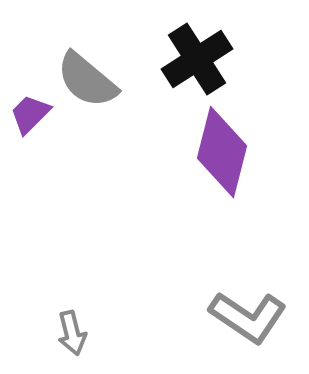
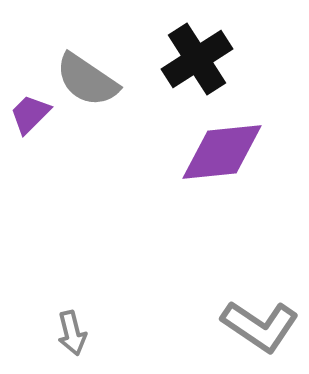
gray semicircle: rotated 6 degrees counterclockwise
purple diamond: rotated 70 degrees clockwise
gray L-shape: moved 12 px right, 9 px down
